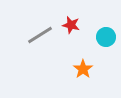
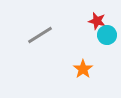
red star: moved 26 px right, 4 px up
cyan circle: moved 1 px right, 2 px up
